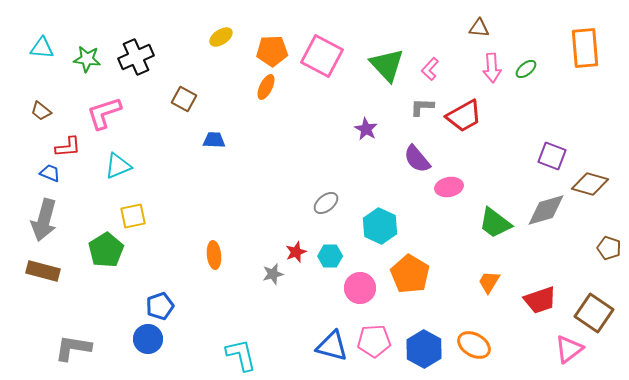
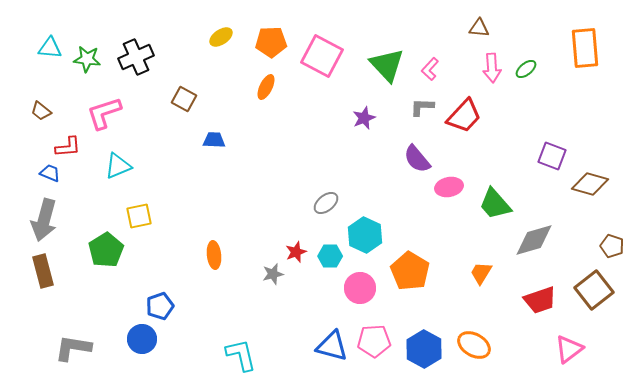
cyan triangle at (42, 48): moved 8 px right
orange pentagon at (272, 51): moved 1 px left, 9 px up
red trapezoid at (464, 116): rotated 18 degrees counterclockwise
purple star at (366, 129): moved 2 px left, 11 px up; rotated 20 degrees clockwise
gray diamond at (546, 210): moved 12 px left, 30 px down
yellow square at (133, 216): moved 6 px right
green trapezoid at (495, 223): moved 19 px up; rotated 12 degrees clockwise
cyan hexagon at (380, 226): moved 15 px left, 9 px down
brown pentagon at (609, 248): moved 3 px right, 2 px up
brown rectangle at (43, 271): rotated 60 degrees clockwise
orange pentagon at (410, 274): moved 3 px up
orange trapezoid at (489, 282): moved 8 px left, 9 px up
brown square at (594, 313): moved 23 px up; rotated 18 degrees clockwise
blue circle at (148, 339): moved 6 px left
